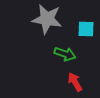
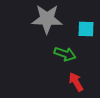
gray star: rotated 8 degrees counterclockwise
red arrow: moved 1 px right
